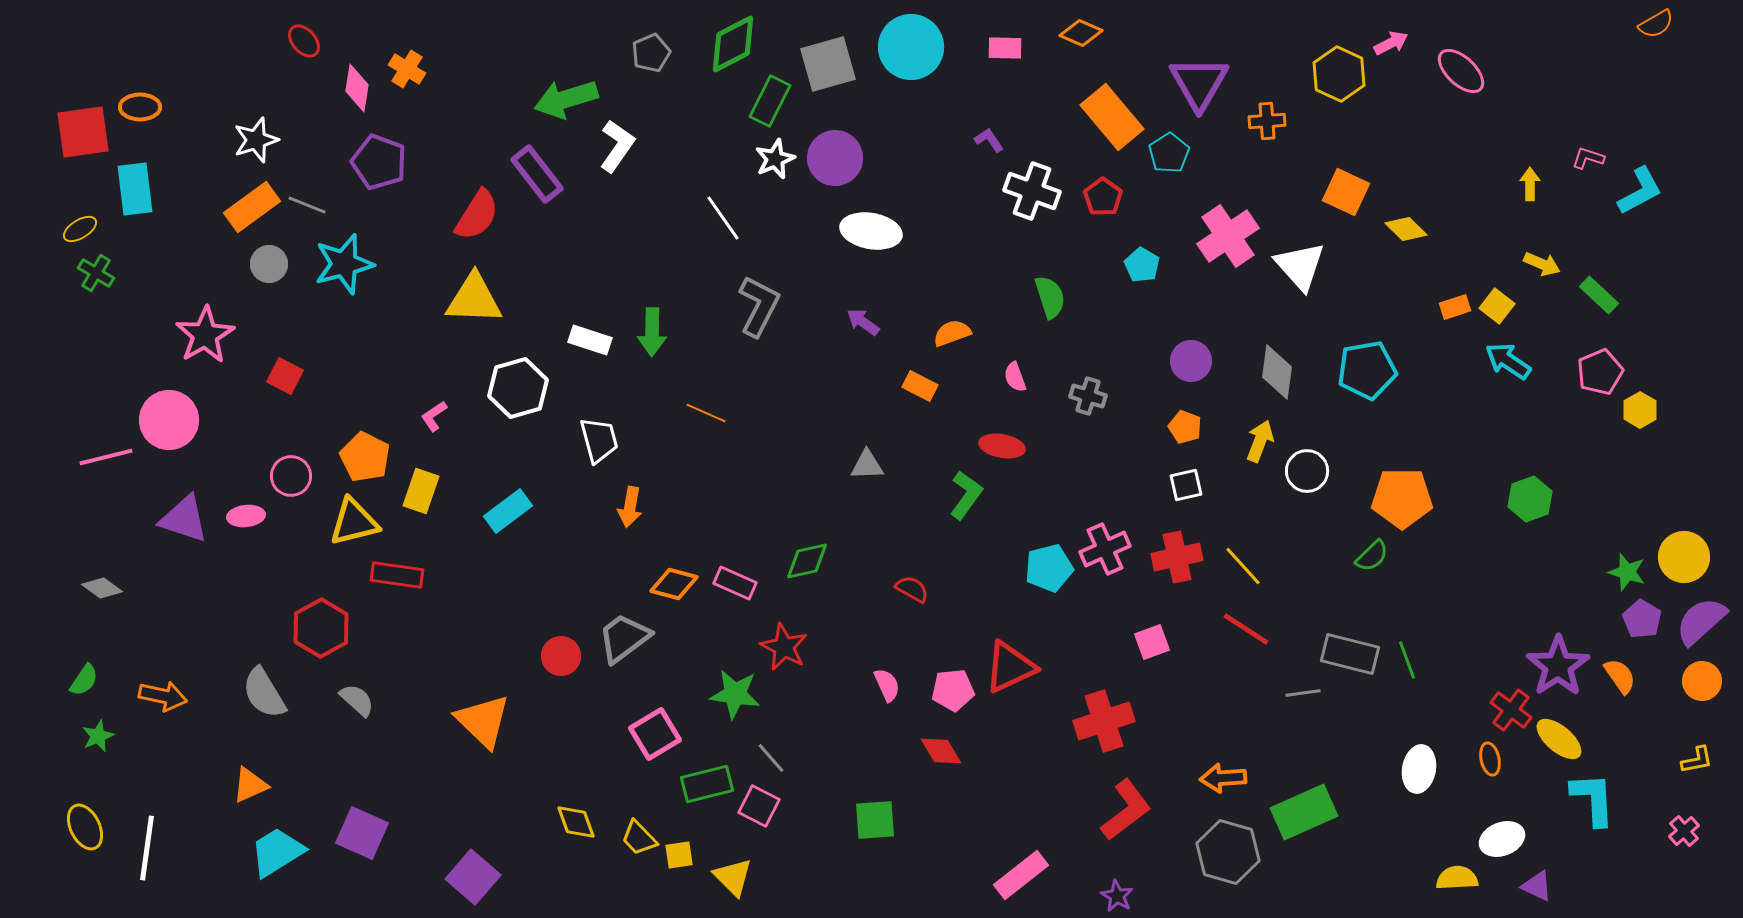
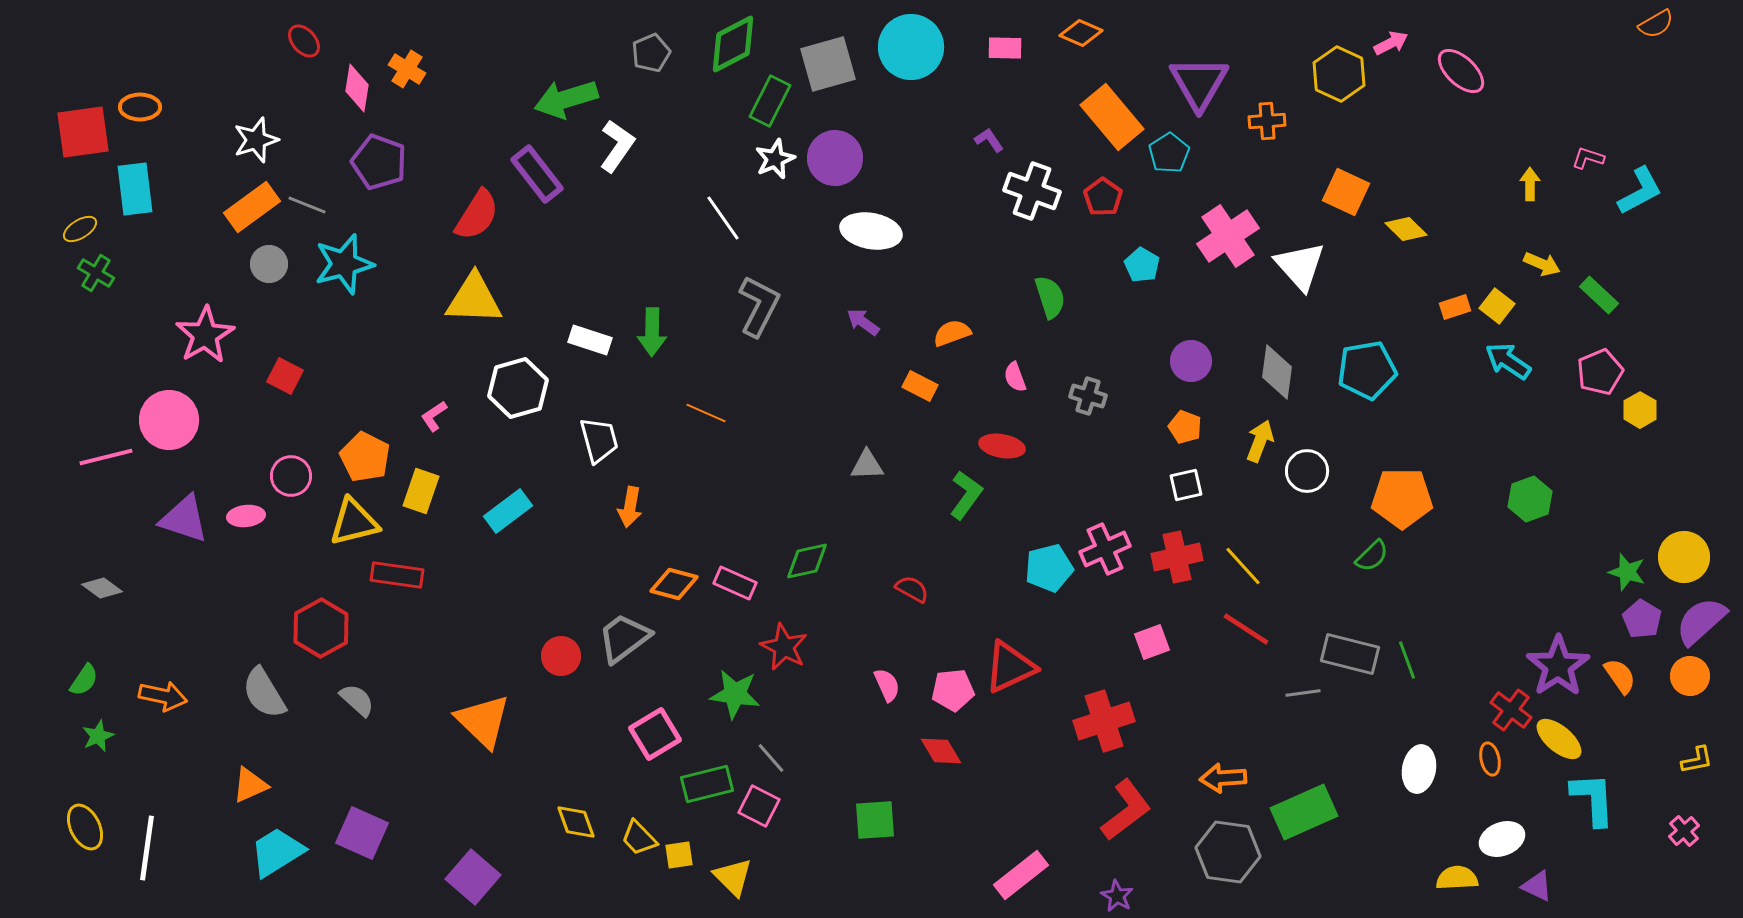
orange circle at (1702, 681): moved 12 px left, 5 px up
gray hexagon at (1228, 852): rotated 8 degrees counterclockwise
